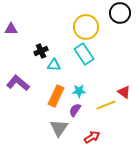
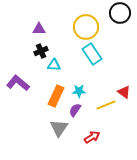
purple triangle: moved 28 px right
cyan rectangle: moved 8 px right
